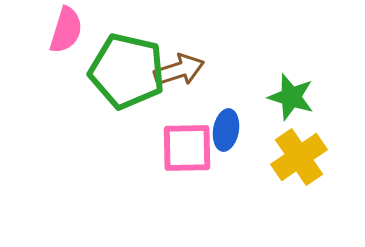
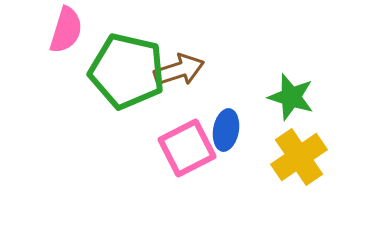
pink square: rotated 26 degrees counterclockwise
